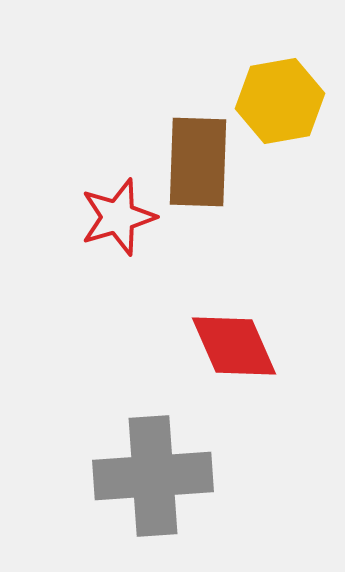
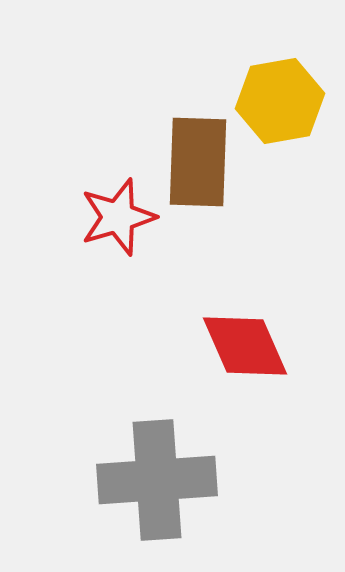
red diamond: moved 11 px right
gray cross: moved 4 px right, 4 px down
